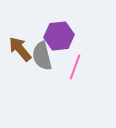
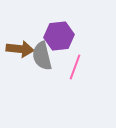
brown arrow: rotated 136 degrees clockwise
